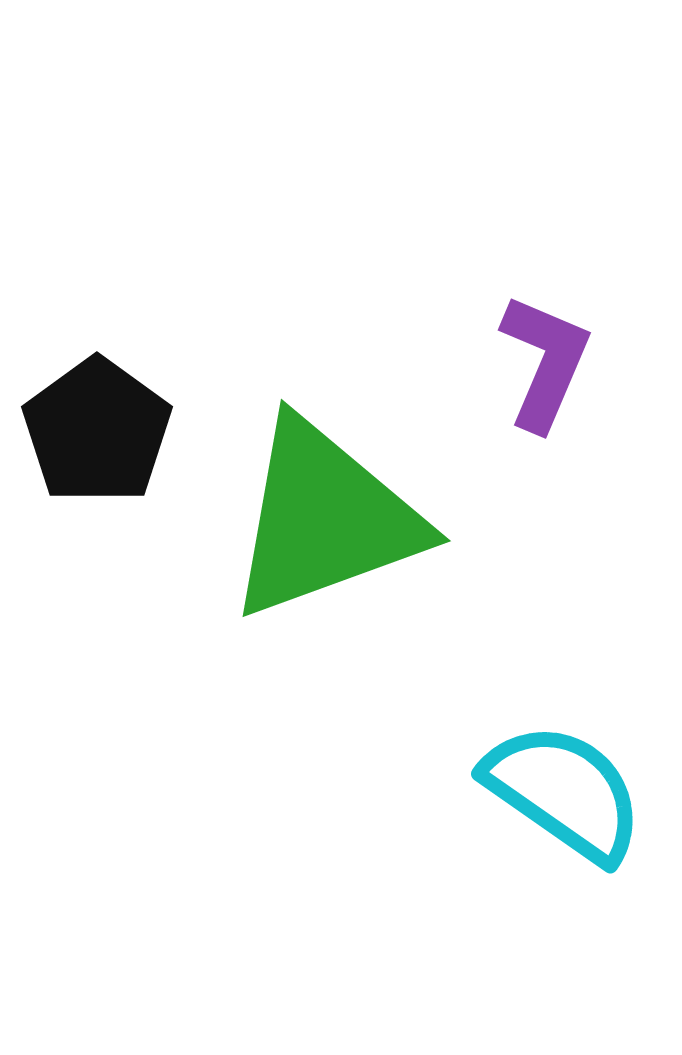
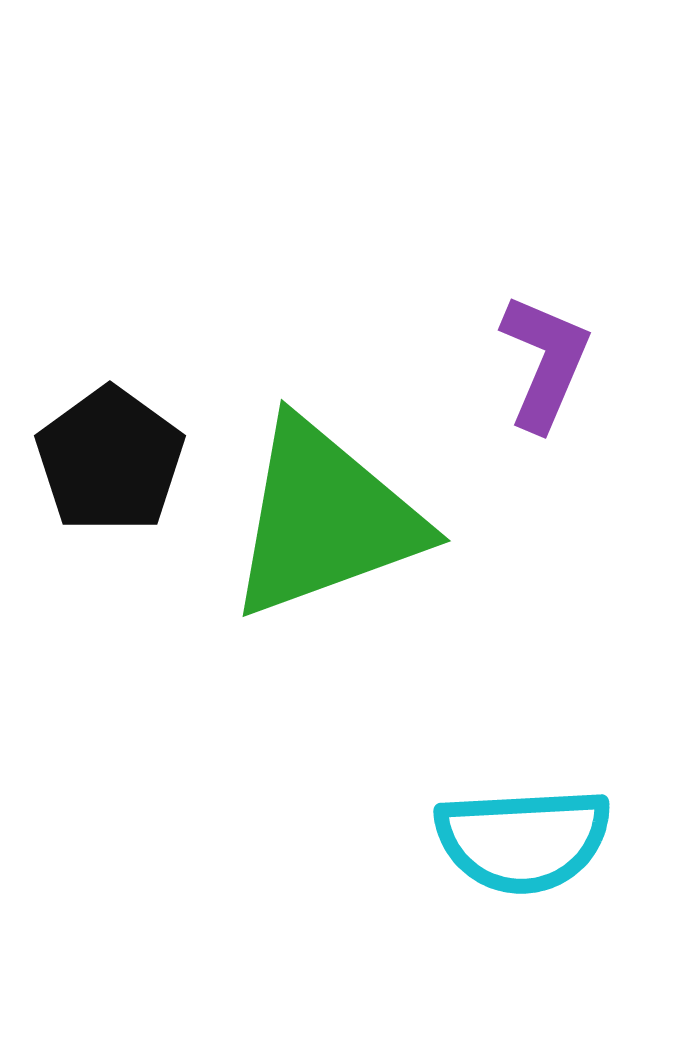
black pentagon: moved 13 px right, 29 px down
cyan semicircle: moved 41 px left, 48 px down; rotated 142 degrees clockwise
